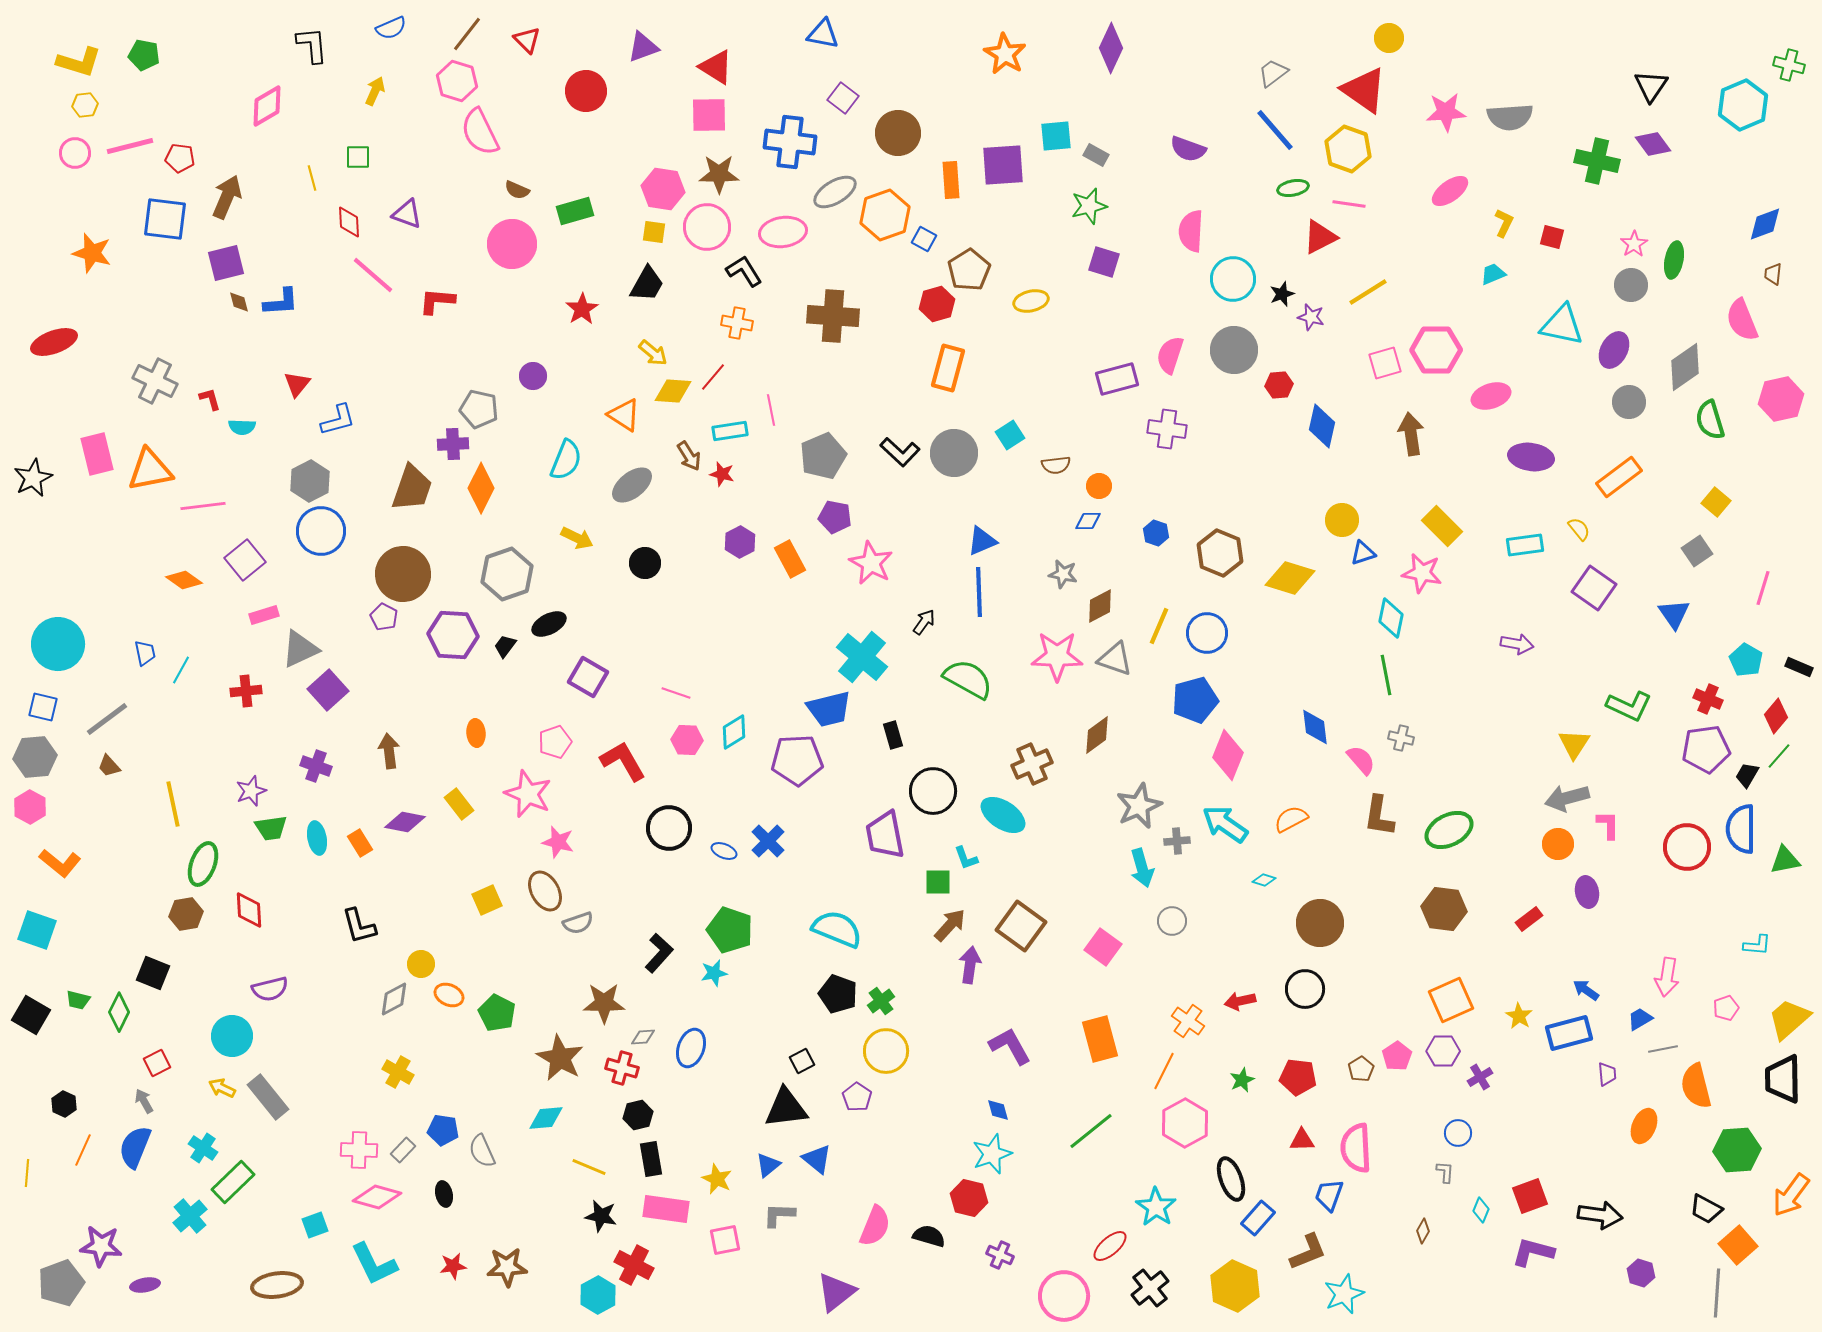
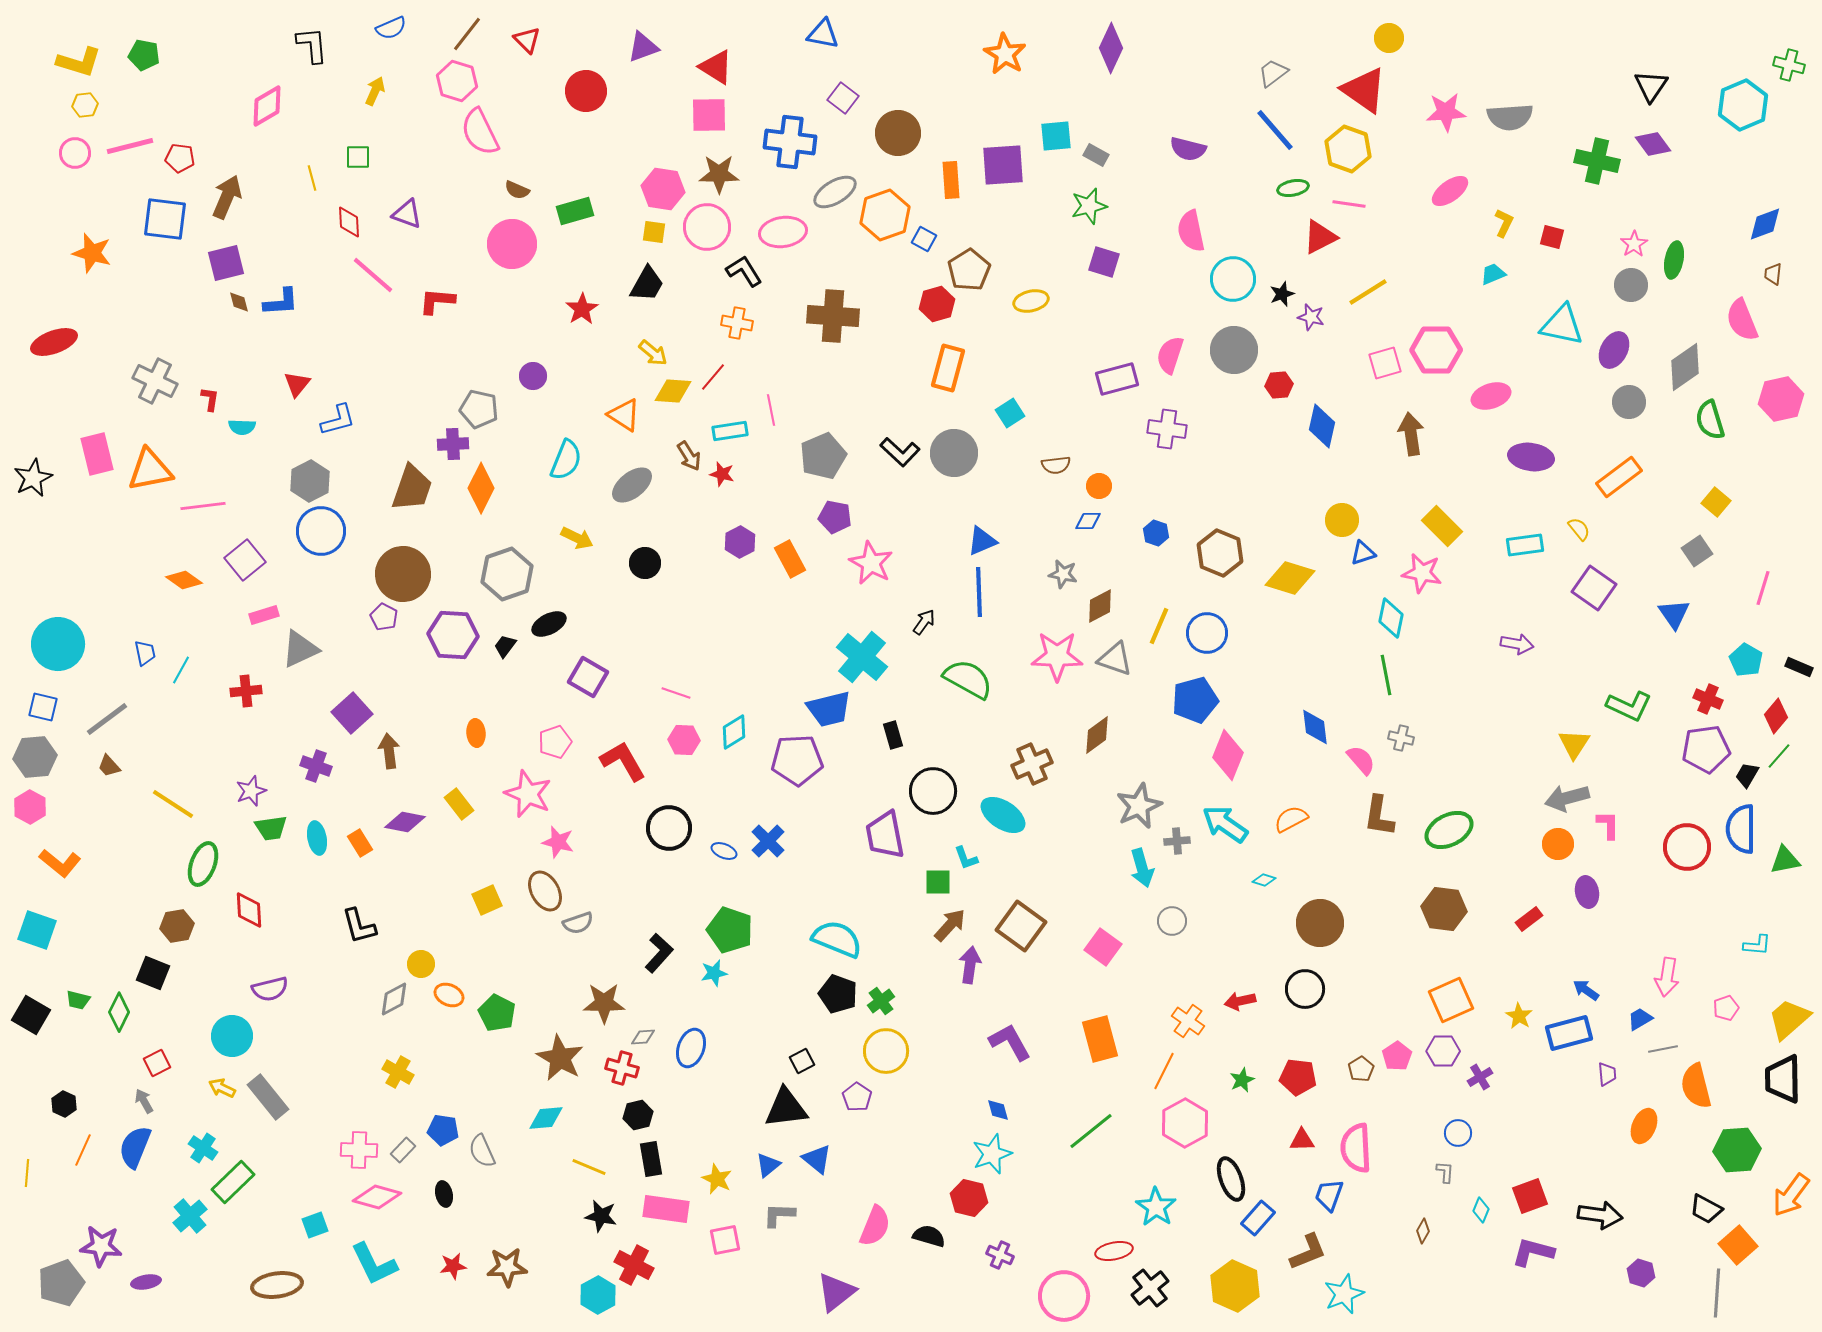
purple semicircle at (1188, 149): rotated 6 degrees counterclockwise
pink semicircle at (1191, 231): rotated 15 degrees counterclockwise
red L-shape at (210, 399): rotated 25 degrees clockwise
cyan square at (1010, 435): moved 22 px up
purple square at (328, 690): moved 24 px right, 23 px down
pink hexagon at (687, 740): moved 3 px left
yellow line at (173, 804): rotated 45 degrees counterclockwise
brown hexagon at (186, 914): moved 9 px left, 12 px down
cyan semicircle at (837, 929): moved 10 px down
purple L-shape at (1010, 1046): moved 4 px up
red ellipse at (1110, 1246): moved 4 px right, 5 px down; rotated 30 degrees clockwise
purple ellipse at (145, 1285): moved 1 px right, 3 px up
